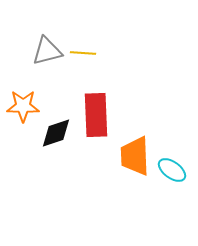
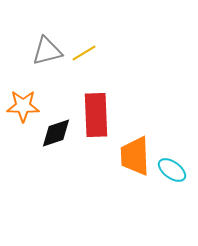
yellow line: moved 1 px right; rotated 35 degrees counterclockwise
